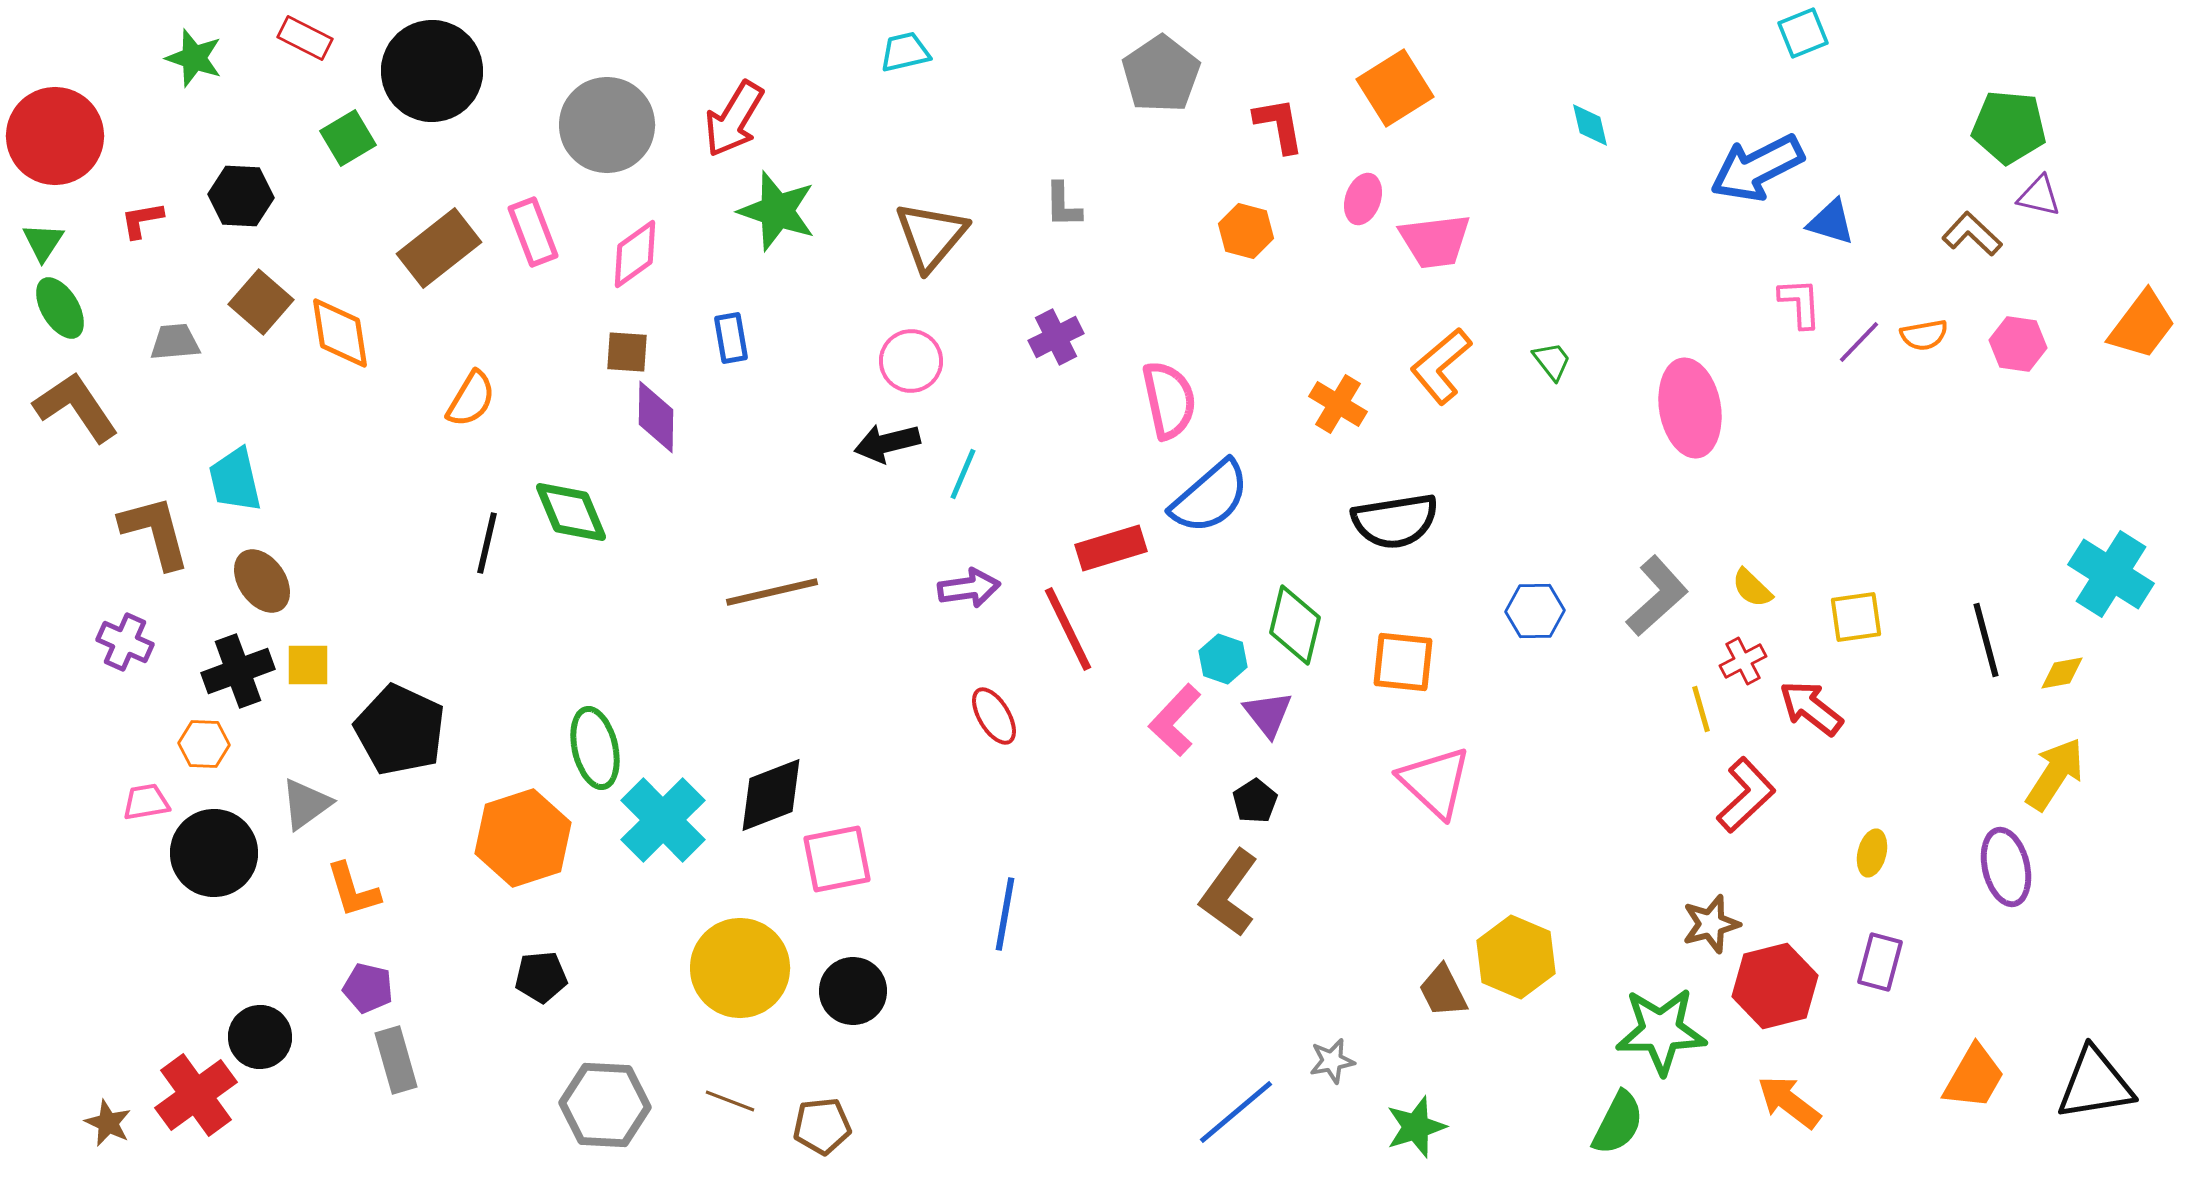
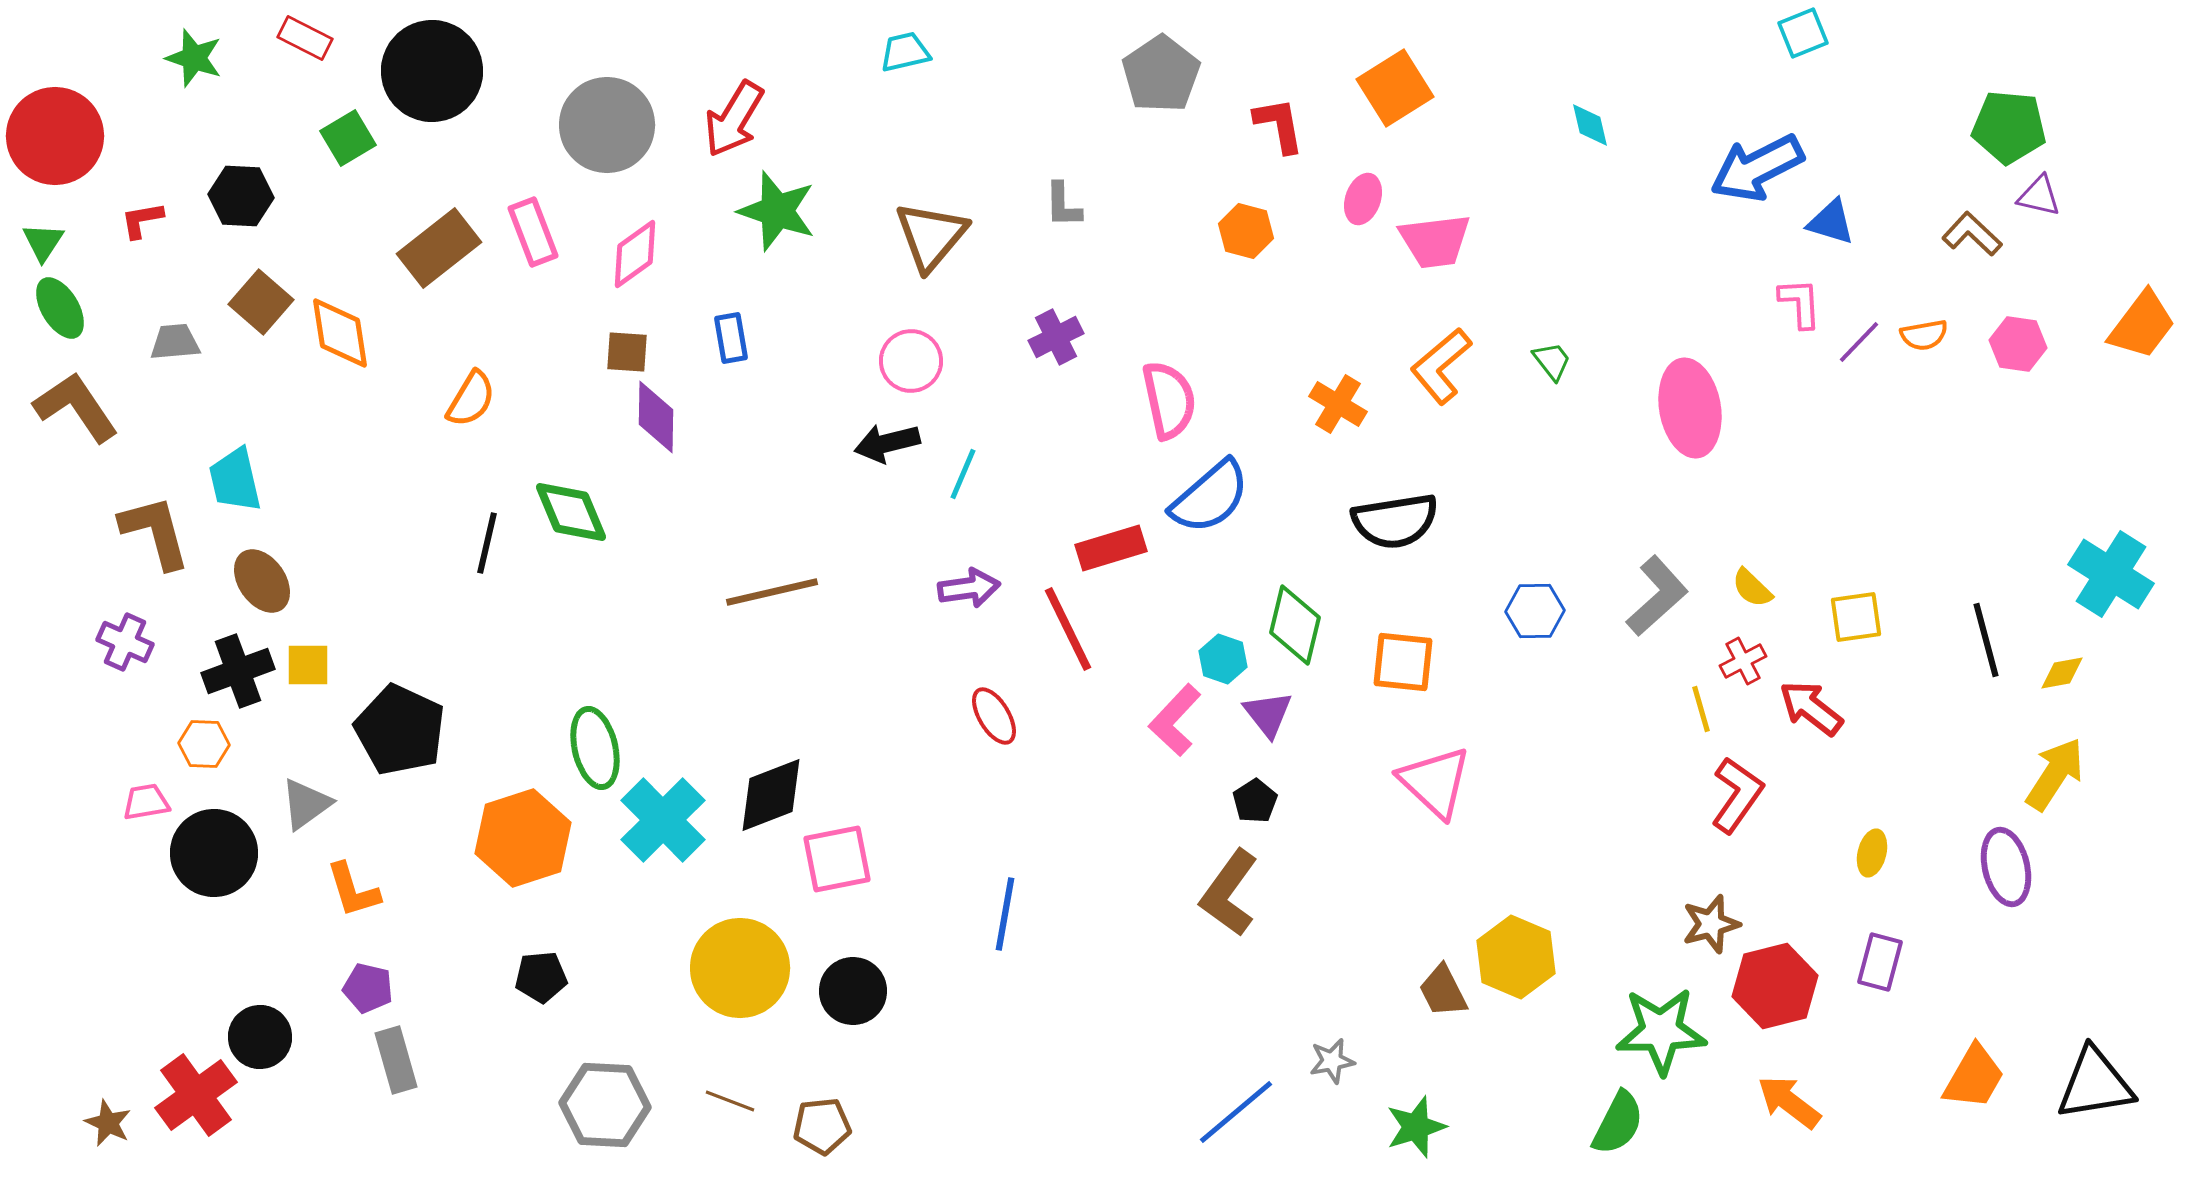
red L-shape at (1746, 795): moved 9 px left; rotated 12 degrees counterclockwise
